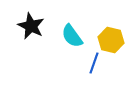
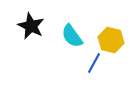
blue line: rotated 10 degrees clockwise
